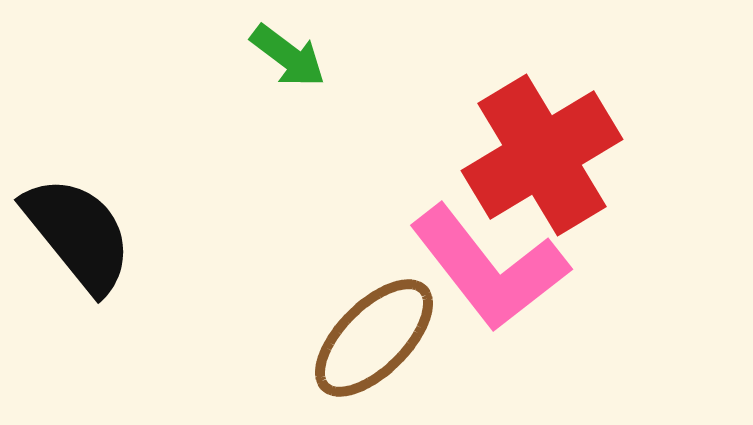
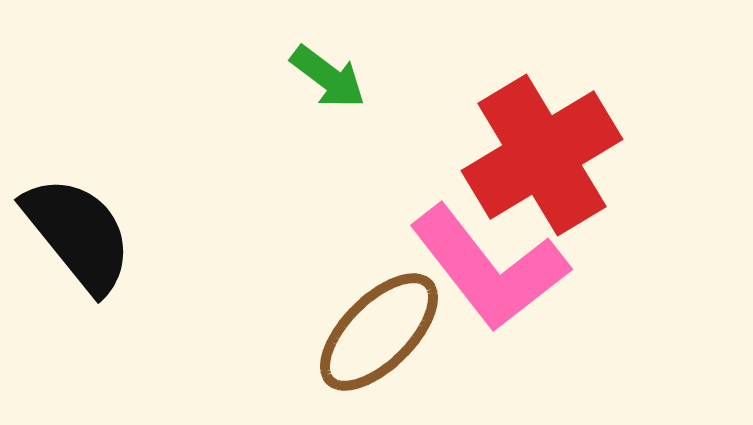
green arrow: moved 40 px right, 21 px down
brown ellipse: moved 5 px right, 6 px up
